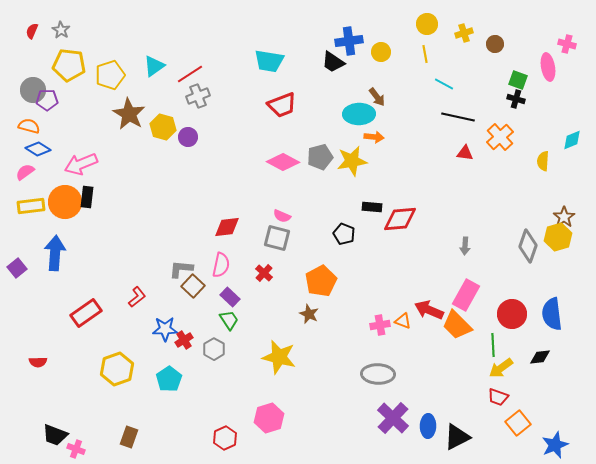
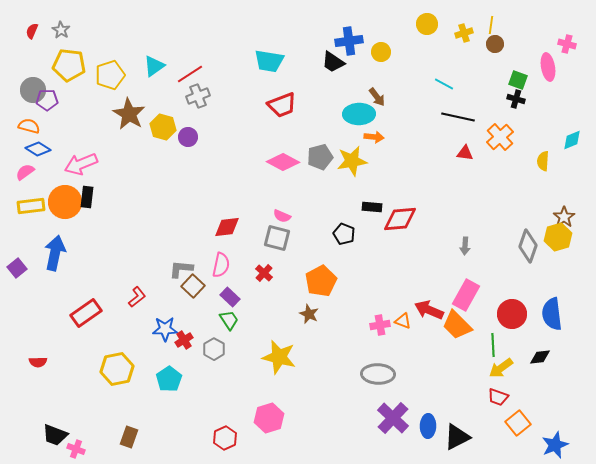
yellow line at (425, 54): moved 66 px right, 29 px up; rotated 18 degrees clockwise
blue arrow at (55, 253): rotated 8 degrees clockwise
yellow hexagon at (117, 369): rotated 8 degrees clockwise
